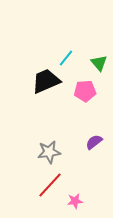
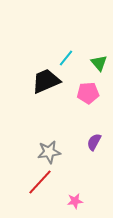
pink pentagon: moved 3 px right, 2 px down
purple semicircle: rotated 24 degrees counterclockwise
red line: moved 10 px left, 3 px up
